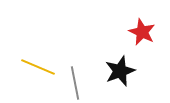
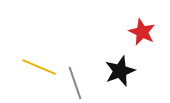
yellow line: moved 1 px right
gray line: rotated 8 degrees counterclockwise
